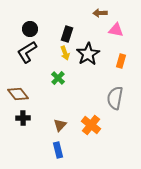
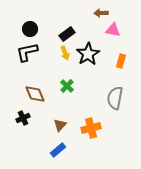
brown arrow: moved 1 px right
pink triangle: moved 3 px left
black rectangle: rotated 35 degrees clockwise
black L-shape: rotated 20 degrees clockwise
green cross: moved 9 px right, 8 px down
brown diamond: moved 17 px right; rotated 15 degrees clockwise
black cross: rotated 24 degrees counterclockwise
orange cross: moved 3 px down; rotated 36 degrees clockwise
blue rectangle: rotated 63 degrees clockwise
